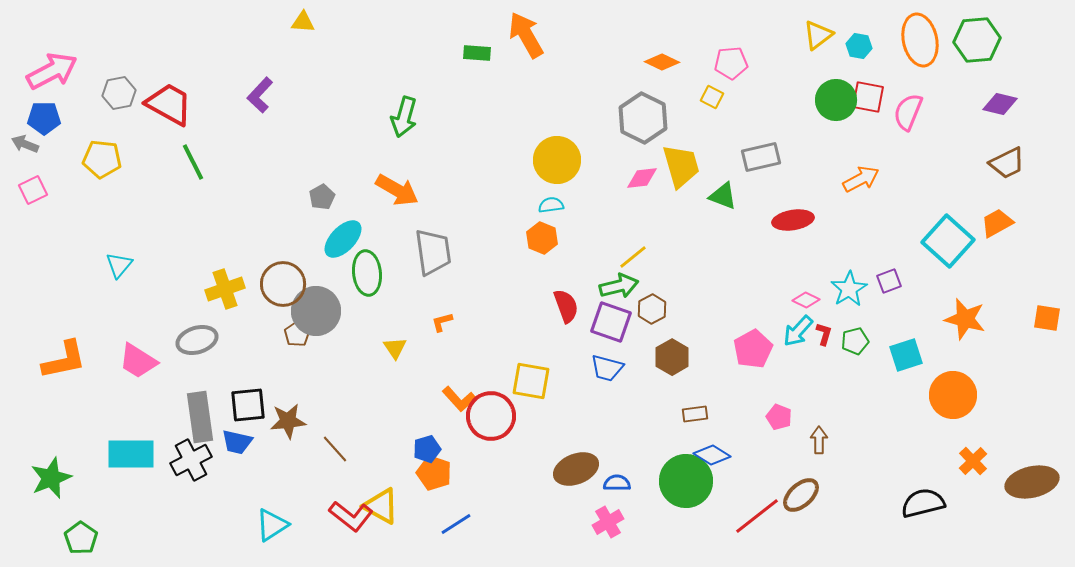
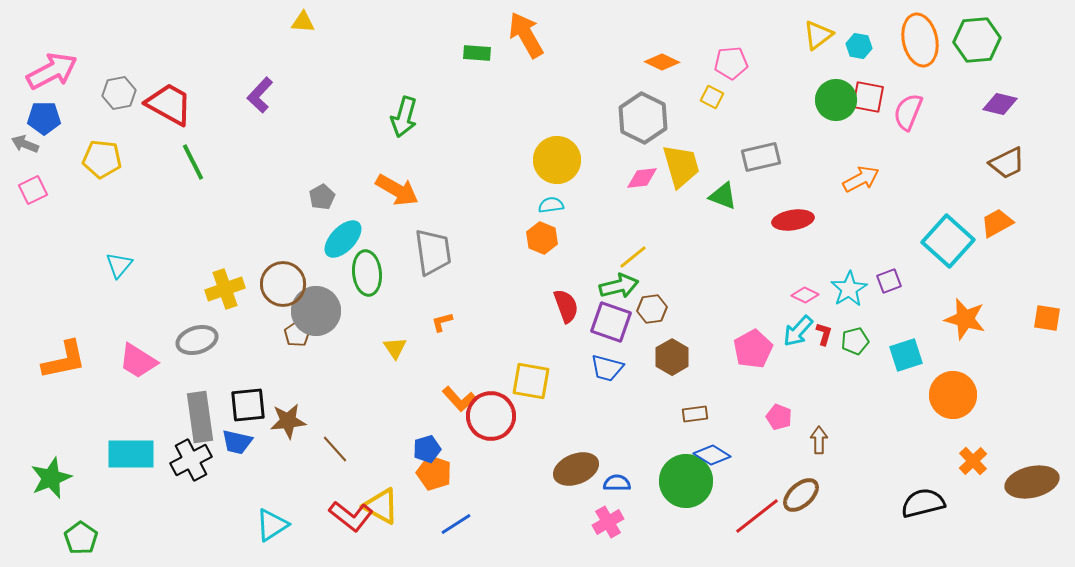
pink diamond at (806, 300): moved 1 px left, 5 px up
brown hexagon at (652, 309): rotated 20 degrees clockwise
